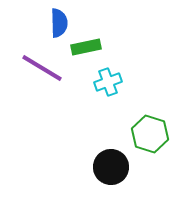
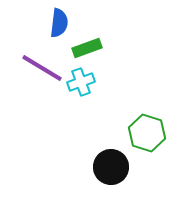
blue semicircle: rotated 8 degrees clockwise
green rectangle: moved 1 px right, 1 px down; rotated 8 degrees counterclockwise
cyan cross: moved 27 px left
green hexagon: moved 3 px left, 1 px up
